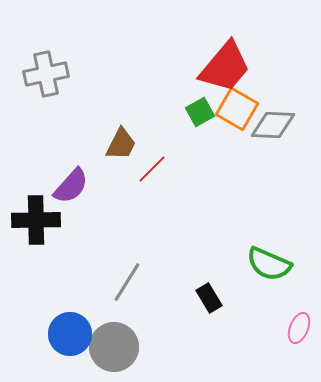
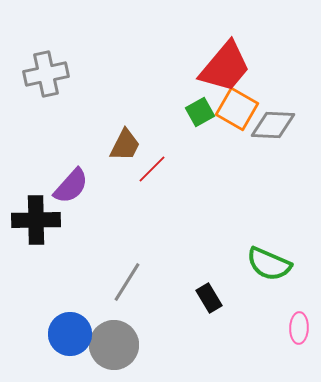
brown trapezoid: moved 4 px right, 1 px down
pink ellipse: rotated 20 degrees counterclockwise
gray circle: moved 2 px up
